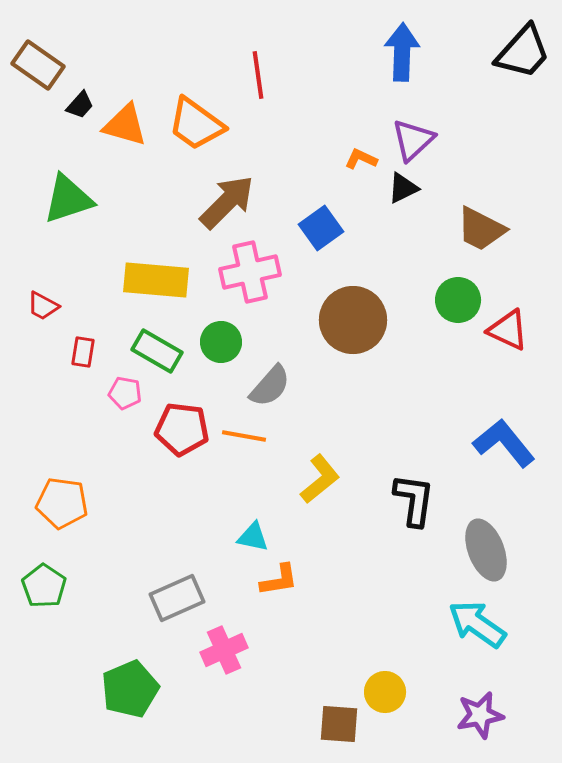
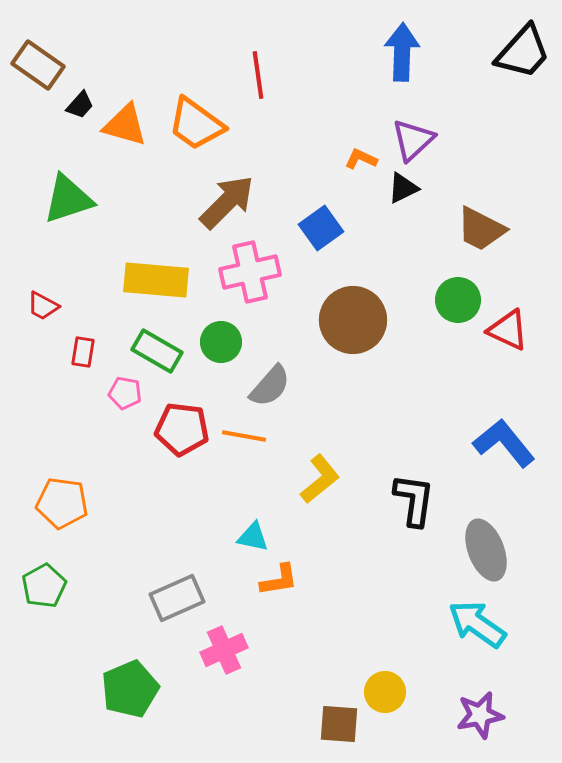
green pentagon at (44, 586): rotated 9 degrees clockwise
